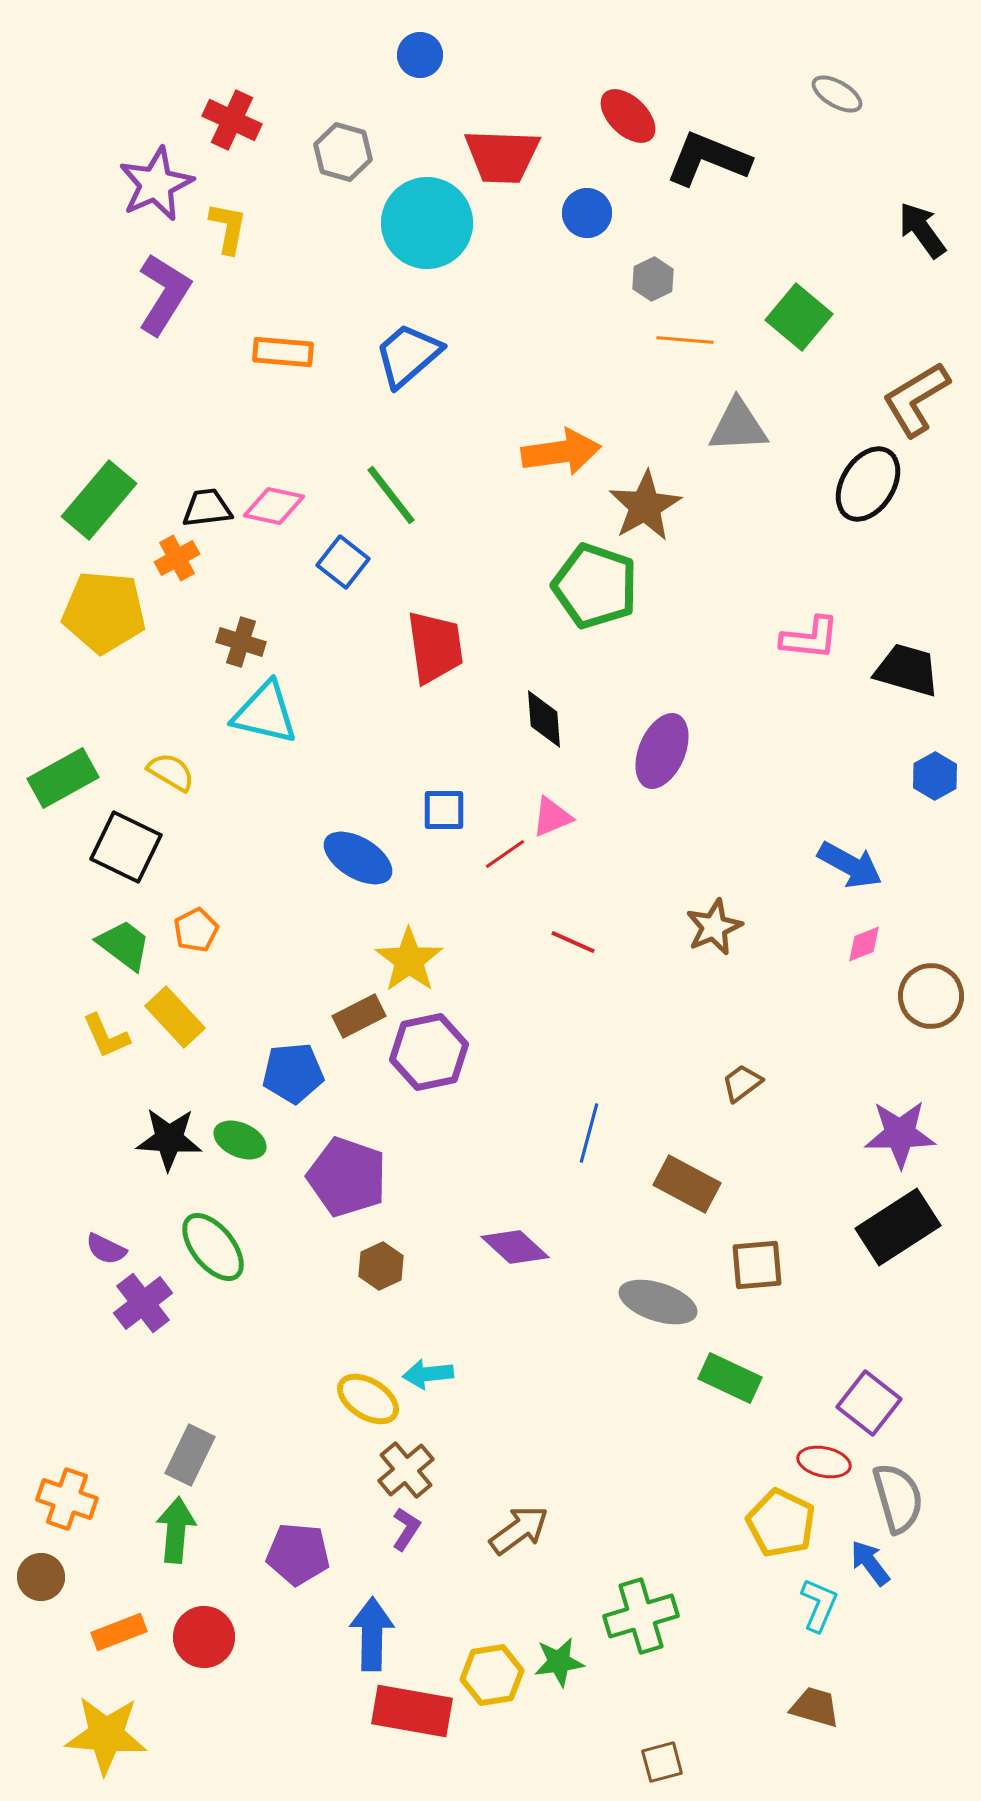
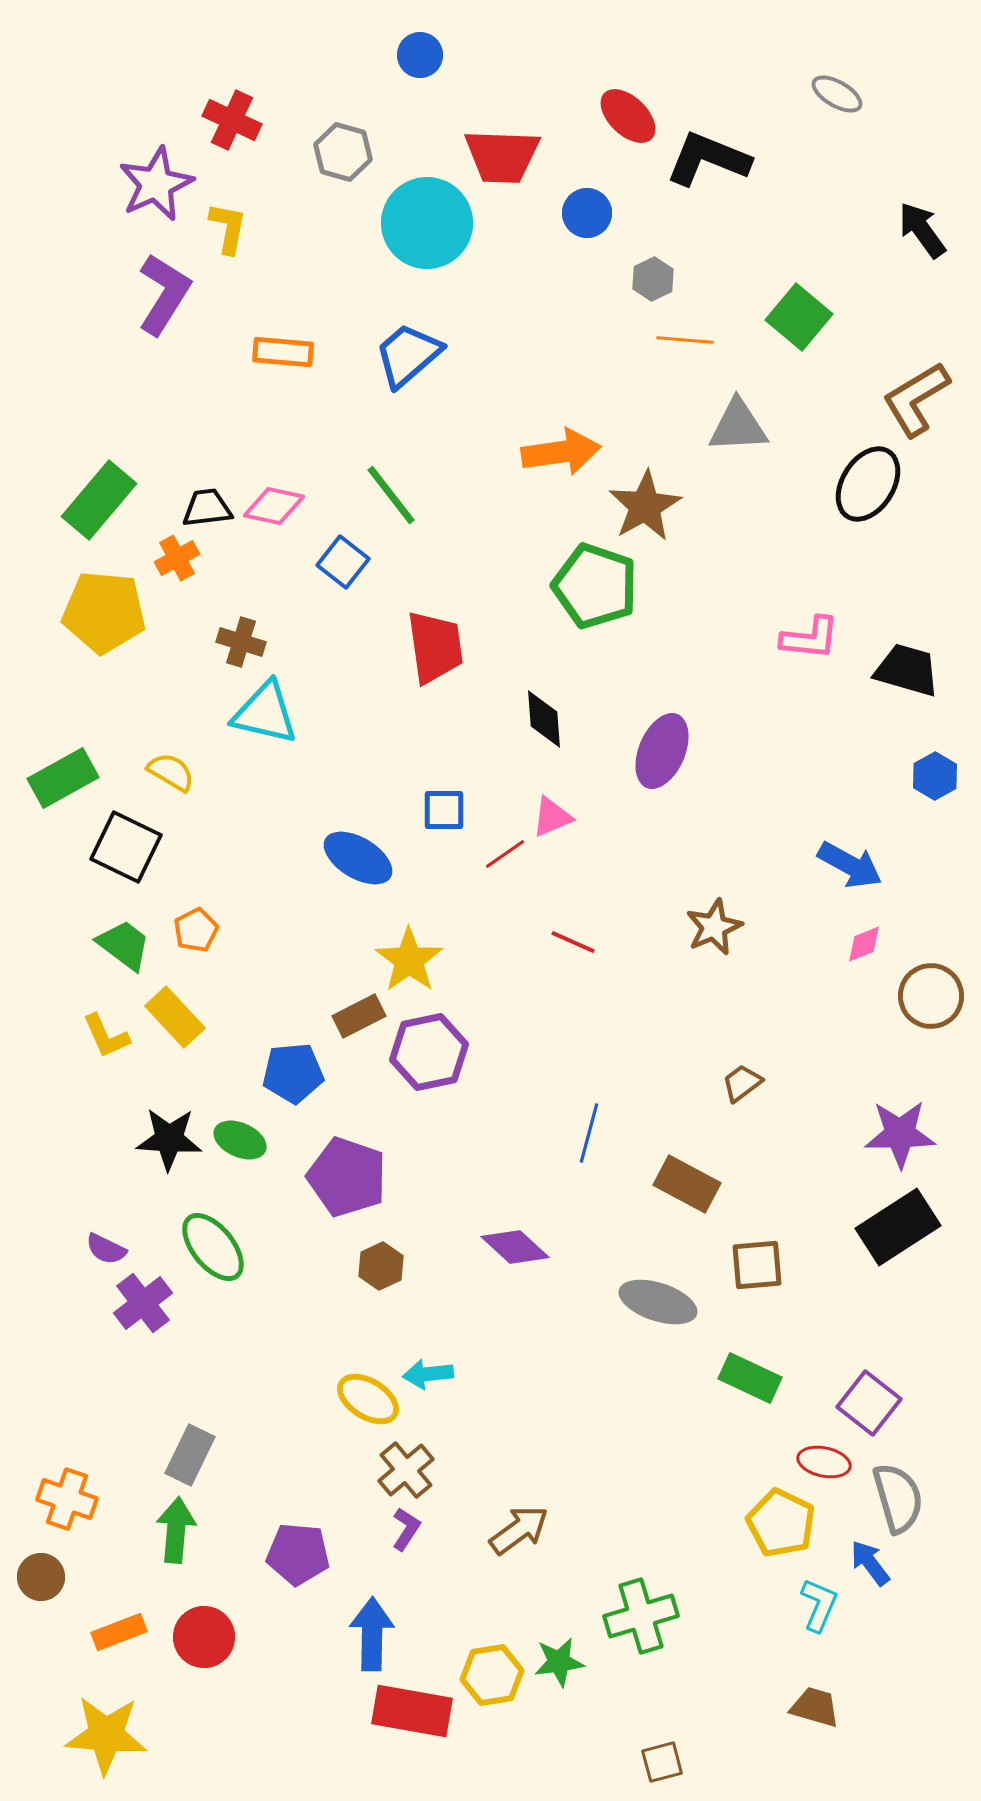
green rectangle at (730, 1378): moved 20 px right
